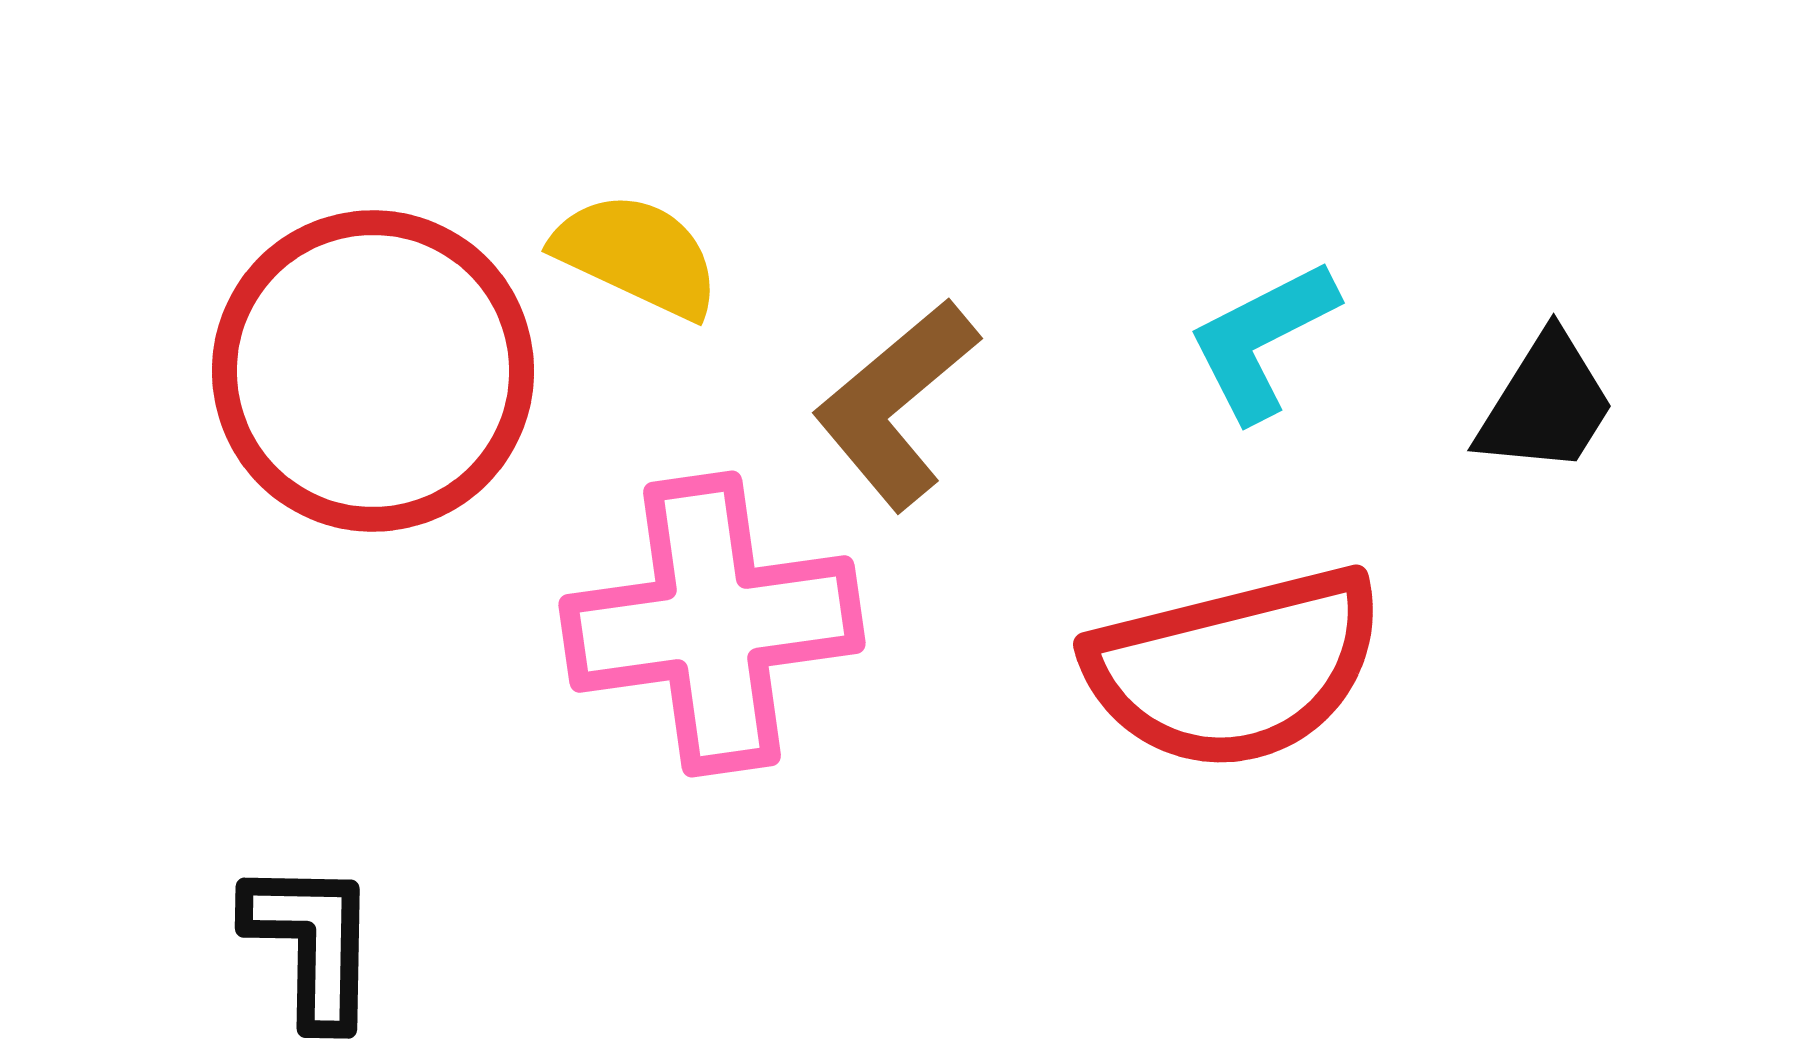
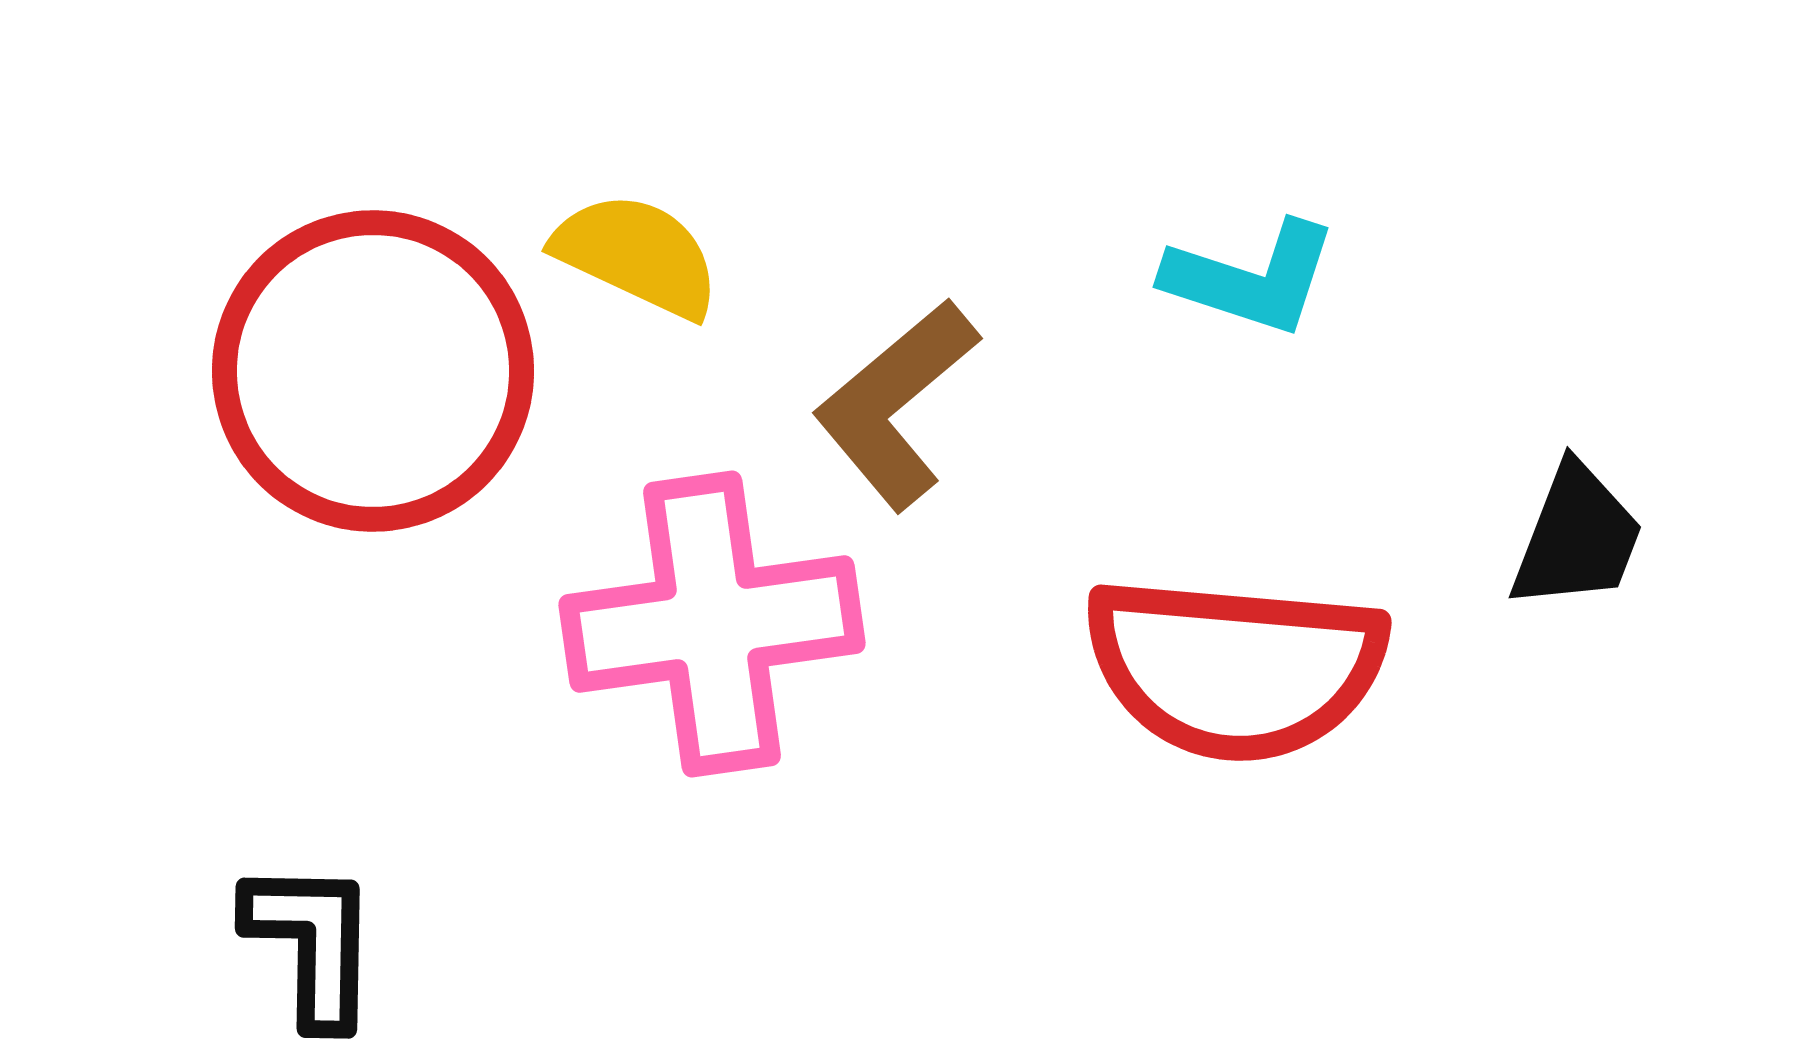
cyan L-shape: moved 11 px left, 62 px up; rotated 135 degrees counterclockwise
black trapezoid: moved 31 px right, 133 px down; rotated 11 degrees counterclockwise
red semicircle: rotated 19 degrees clockwise
